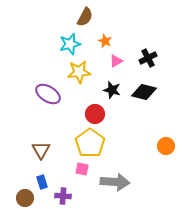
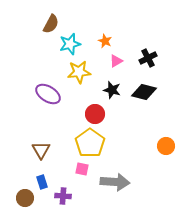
brown semicircle: moved 34 px left, 7 px down
